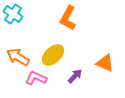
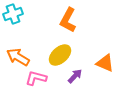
cyan cross: rotated 36 degrees clockwise
orange L-shape: moved 2 px down
yellow ellipse: moved 7 px right
pink L-shape: rotated 10 degrees counterclockwise
